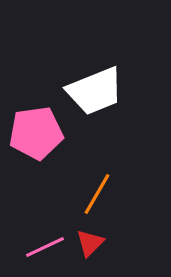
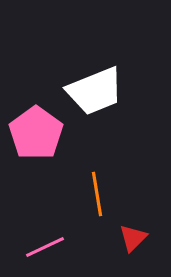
pink pentagon: rotated 28 degrees counterclockwise
orange line: rotated 39 degrees counterclockwise
red triangle: moved 43 px right, 5 px up
